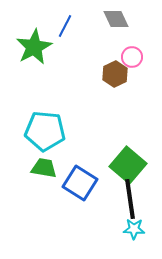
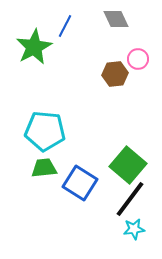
pink circle: moved 6 px right, 2 px down
brown hexagon: rotated 20 degrees clockwise
green trapezoid: rotated 16 degrees counterclockwise
black line: rotated 45 degrees clockwise
cyan star: rotated 10 degrees counterclockwise
